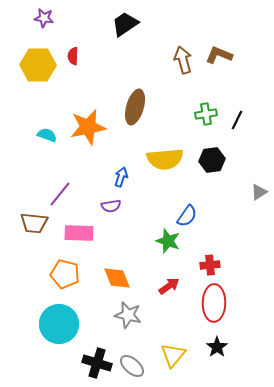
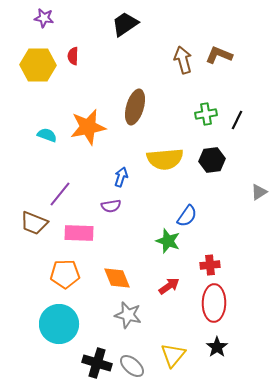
brown trapezoid: rotated 16 degrees clockwise
orange pentagon: rotated 16 degrees counterclockwise
